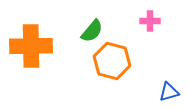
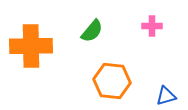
pink cross: moved 2 px right, 5 px down
orange hexagon: moved 20 px down; rotated 9 degrees counterclockwise
blue triangle: moved 3 px left, 4 px down
